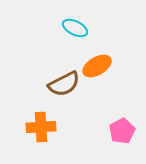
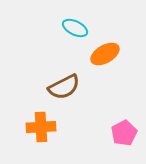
orange ellipse: moved 8 px right, 12 px up
brown semicircle: moved 3 px down
pink pentagon: moved 2 px right, 2 px down
